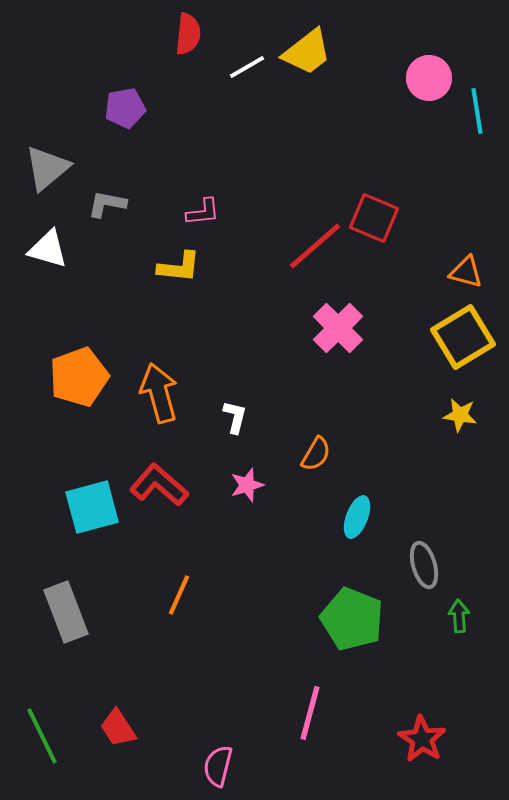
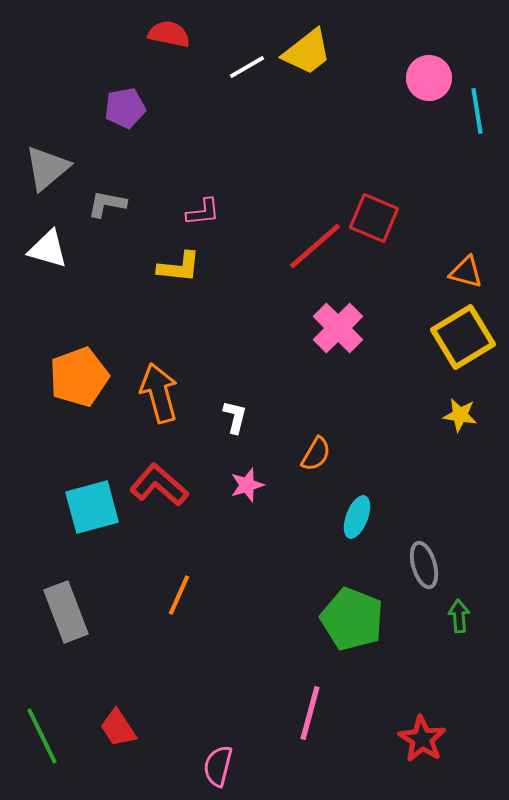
red semicircle: moved 19 px left; rotated 84 degrees counterclockwise
